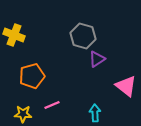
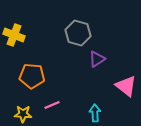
gray hexagon: moved 5 px left, 3 px up
orange pentagon: rotated 20 degrees clockwise
